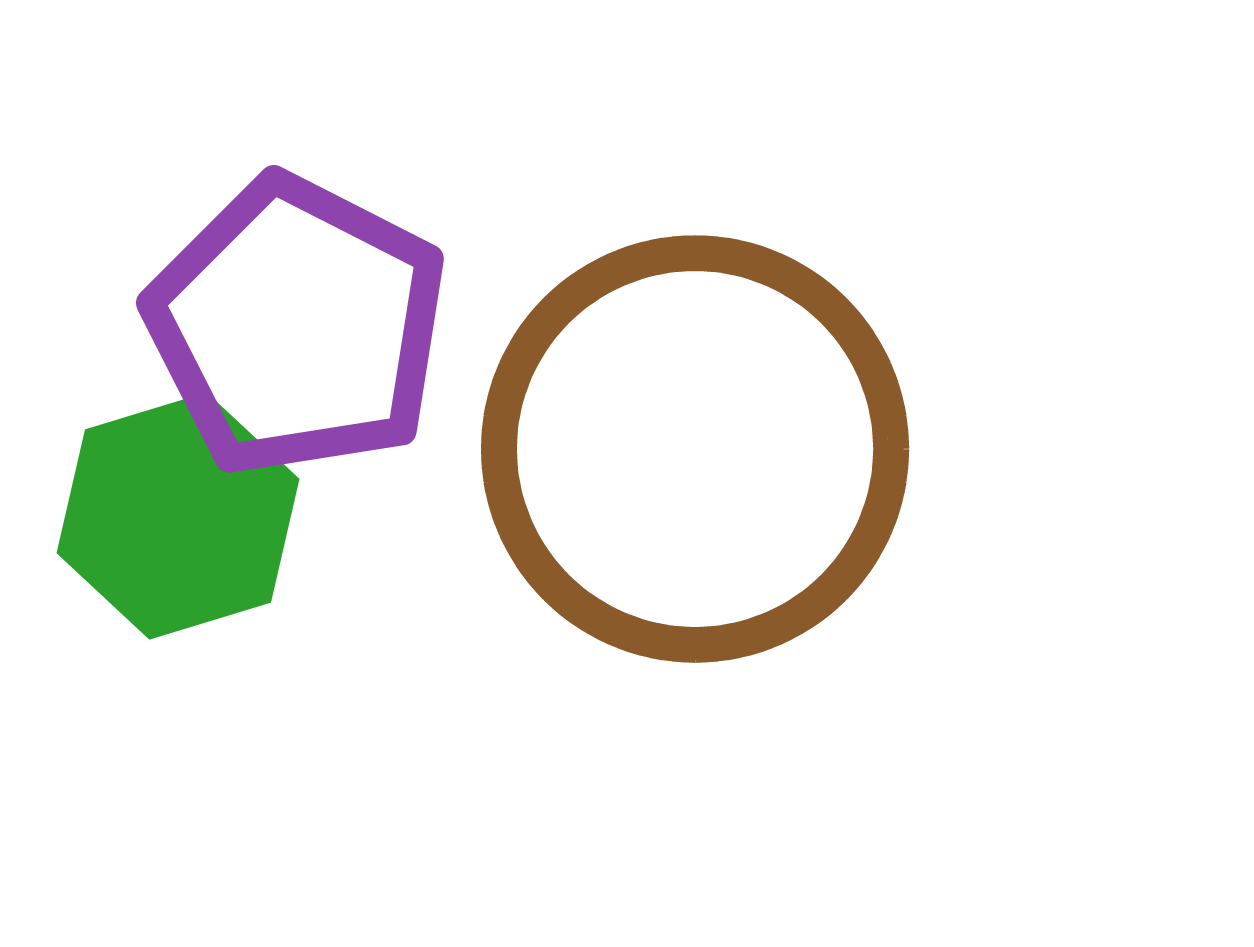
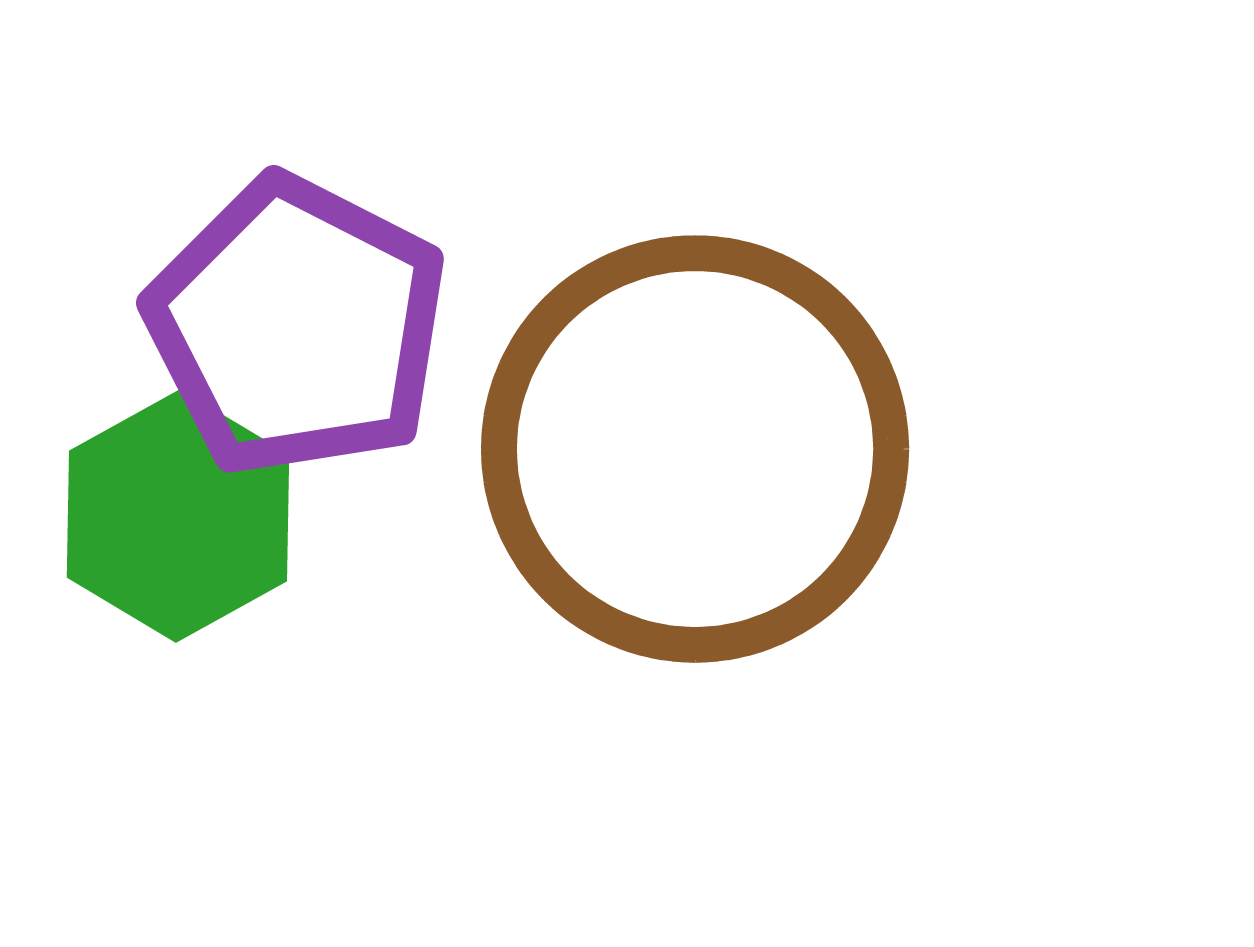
green hexagon: rotated 12 degrees counterclockwise
